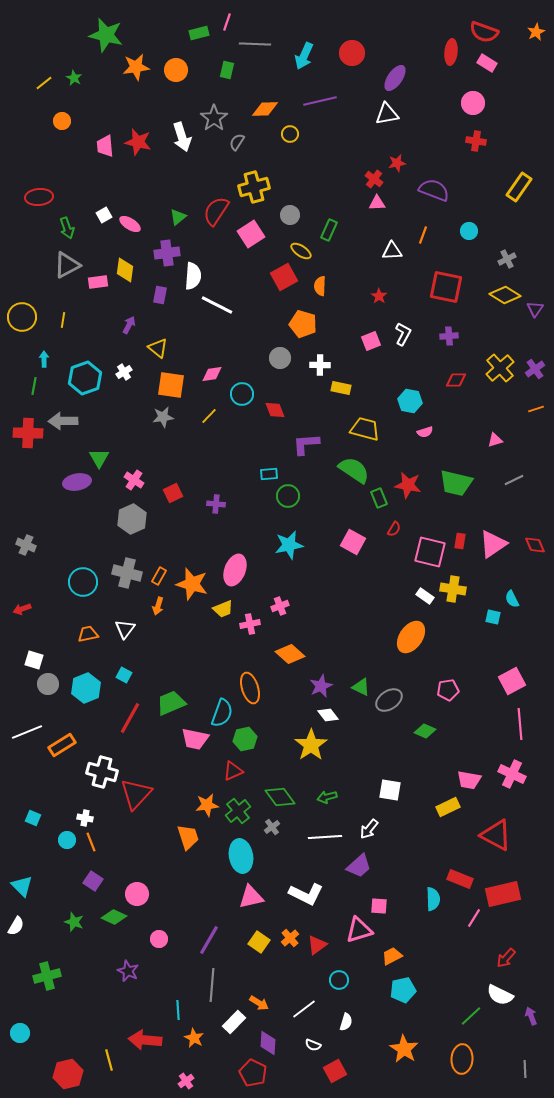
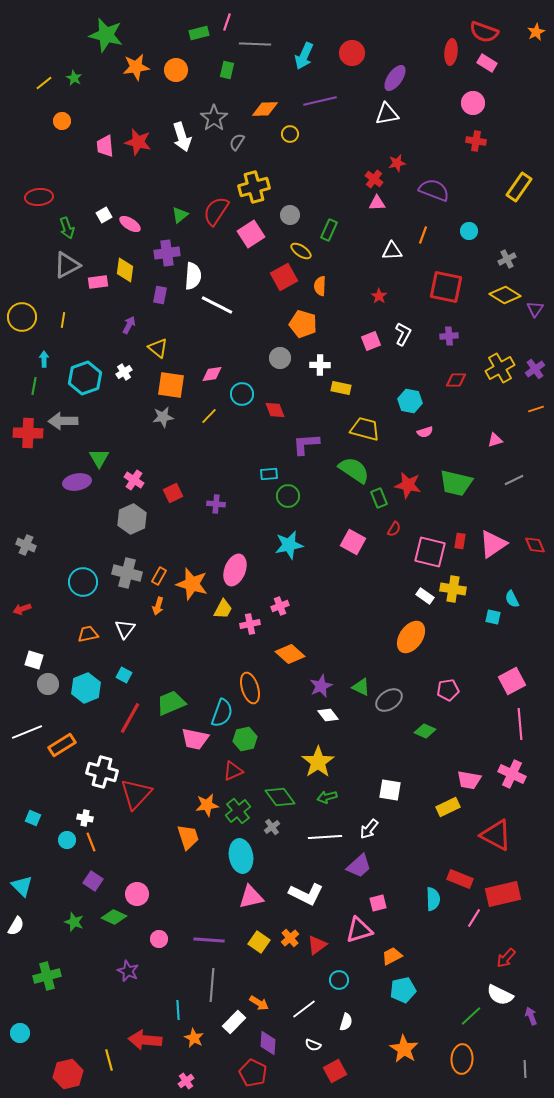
green triangle at (178, 217): moved 2 px right, 2 px up
yellow cross at (500, 368): rotated 12 degrees clockwise
yellow trapezoid at (223, 609): rotated 40 degrees counterclockwise
yellow star at (311, 745): moved 7 px right, 17 px down
pink square at (379, 906): moved 1 px left, 3 px up; rotated 18 degrees counterclockwise
purple line at (209, 940): rotated 64 degrees clockwise
